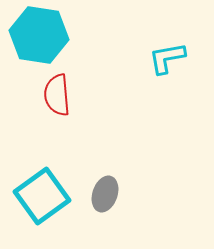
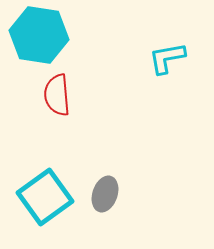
cyan square: moved 3 px right, 1 px down
